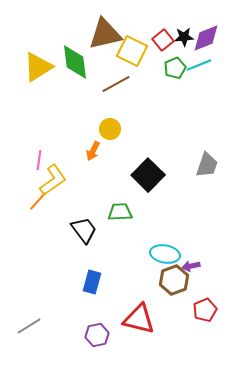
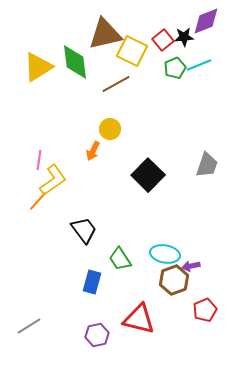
purple diamond: moved 17 px up
green trapezoid: moved 47 px down; rotated 120 degrees counterclockwise
